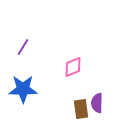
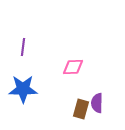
purple line: rotated 24 degrees counterclockwise
pink diamond: rotated 20 degrees clockwise
brown rectangle: rotated 24 degrees clockwise
